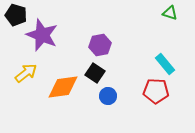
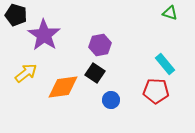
purple star: moved 2 px right; rotated 12 degrees clockwise
blue circle: moved 3 px right, 4 px down
